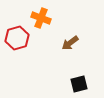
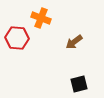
red hexagon: rotated 20 degrees clockwise
brown arrow: moved 4 px right, 1 px up
